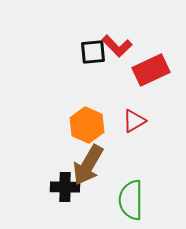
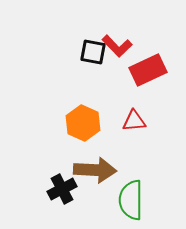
black square: rotated 16 degrees clockwise
red rectangle: moved 3 px left
red triangle: rotated 25 degrees clockwise
orange hexagon: moved 4 px left, 2 px up
brown arrow: moved 7 px right, 5 px down; rotated 117 degrees counterclockwise
black cross: moved 3 px left, 2 px down; rotated 28 degrees counterclockwise
